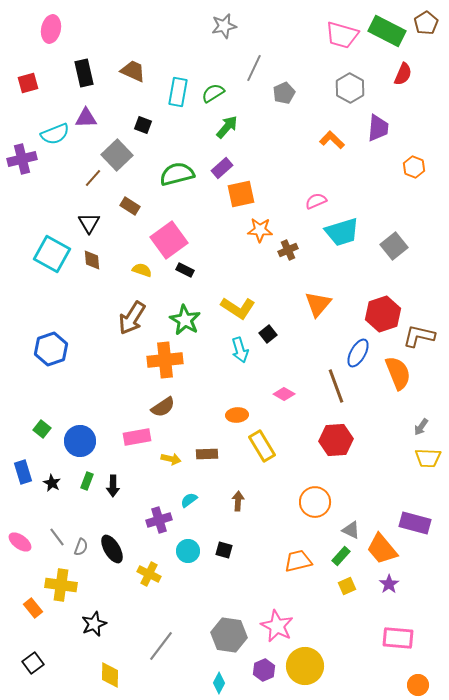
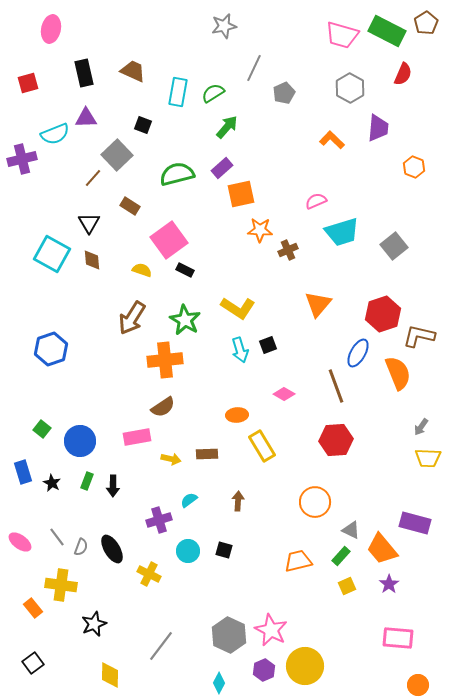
black square at (268, 334): moved 11 px down; rotated 18 degrees clockwise
pink star at (277, 626): moved 6 px left, 4 px down
gray hexagon at (229, 635): rotated 16 degrees clockwise
